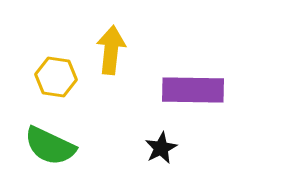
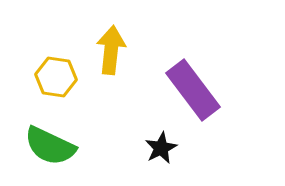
purple rectangle: rotated 52 degrees clockwise
